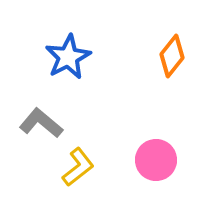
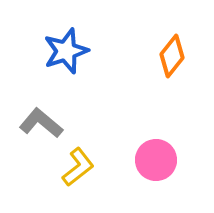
blue star: moved 2 px left, 6 px up; rotated 9 degrees clockwise
